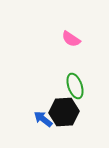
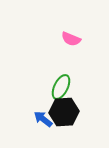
pink semicircle: rotated 12 degrees counterclockwise
green ellipse: moved 14 px left, 1 px down; rotated 45 degrees clockwise
